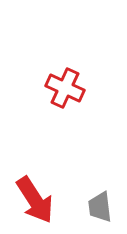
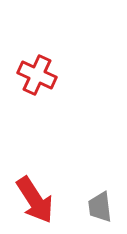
red cross: moved 28 px left, 13 px up
